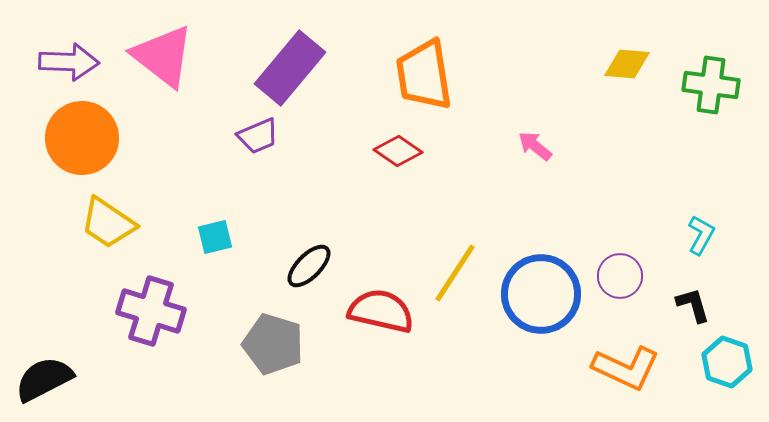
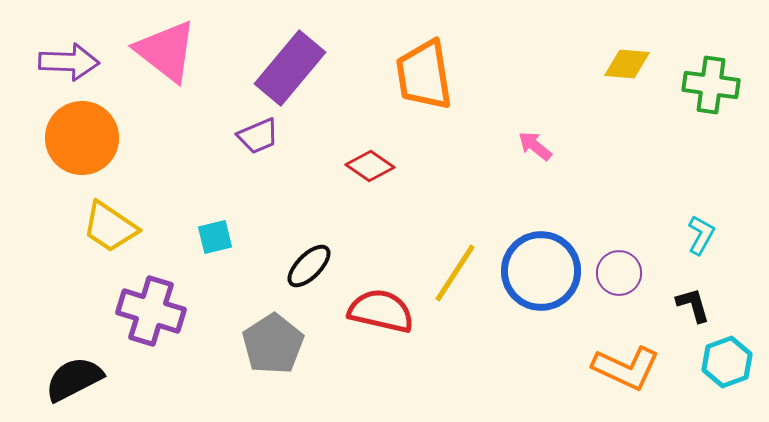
pink triangle: moved 3 px right, 5 px up
red diamond: moved 28 px left, 15 px down
yellow trapezoid: moved 2 px right, 4 px down
purple circle: moved 1 px left, 3 px up
blue circle: moved 23 px up
gray pentagon: rotated 22 degrees clockwise
cyan hexagon: rotated 21 degrees clockwise
black semicircle: moved 30 px right
